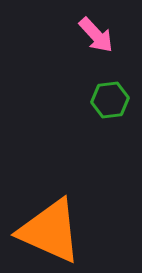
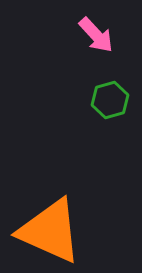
green hexagon: rotated 9 degrees counterclockwise
